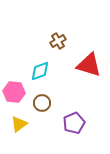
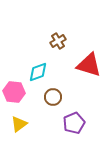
cyan diamond: moved 2 px left, 1 px down
brown circle: moved 11 px right, 6 px up
